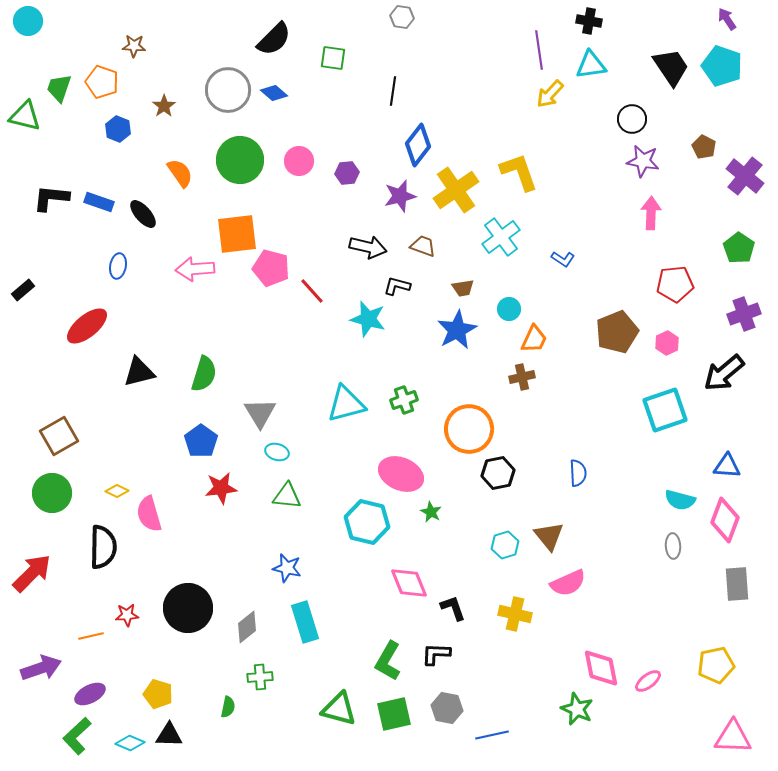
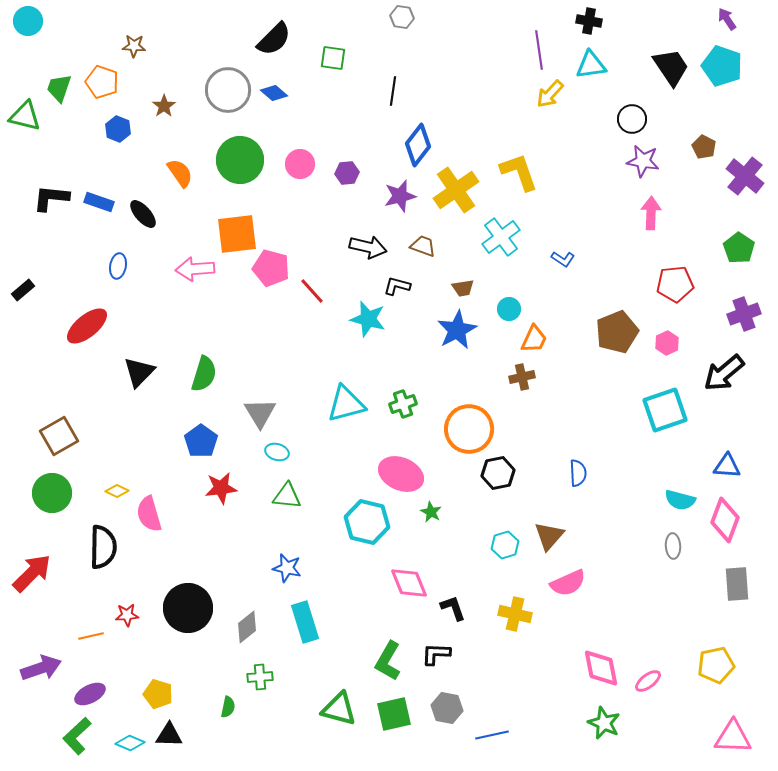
pink circle at (299, 161): moved 1 px right, 3 px down
black triangle at (139, 372): rotated 32 degrees counterclockwise
green cross at (404, 400): moved 1 px left, 4 px down
brown triangle at (549, 536): rotated 20 degrees clockwise
green star at (577, 709): moved 27 px right, 14 px down
